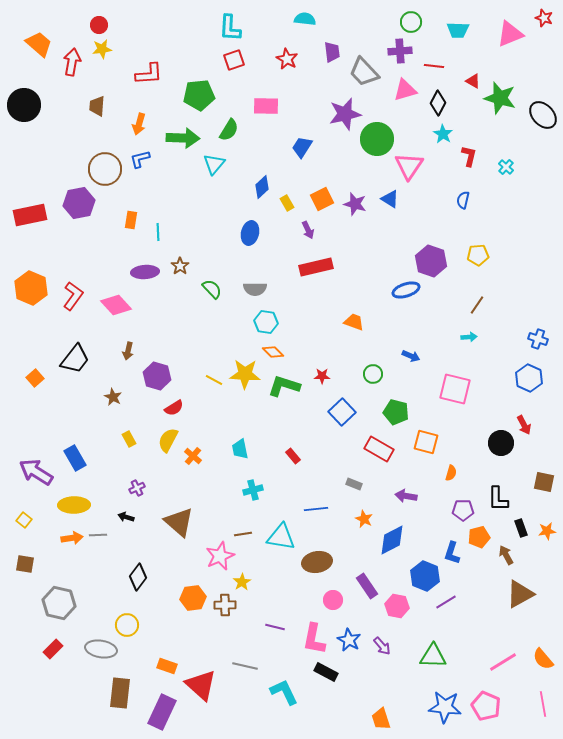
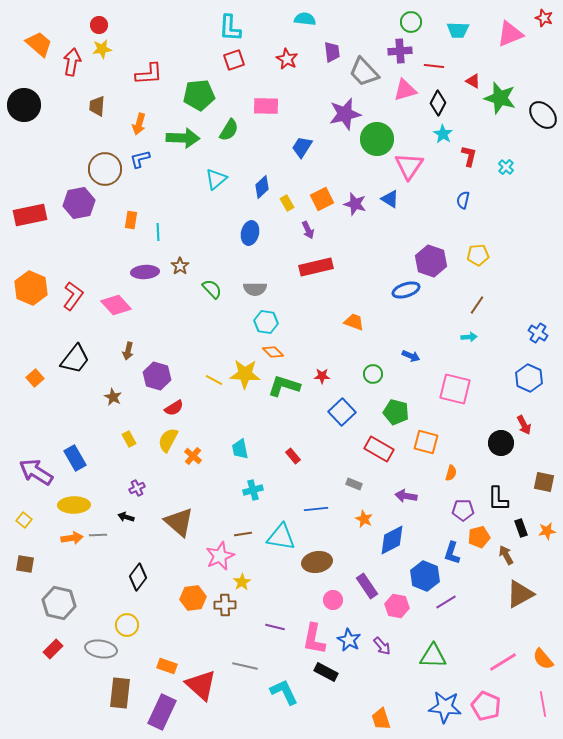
cyan triangle at (214, 164): moved 2 px right, 15 px down; rotated 10 degrees clockwise
blue cross at (538, 339): moved 6 px up; rotated 12 degrees clockwise
